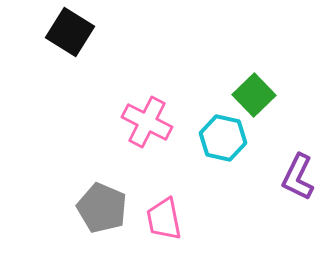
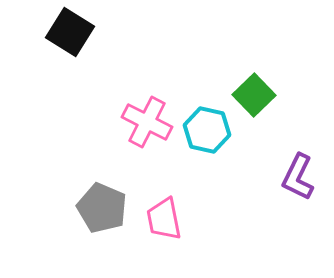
cyan hexagon: moved 16 px left, 8 px up
